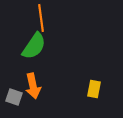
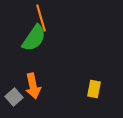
orange line: rotated 8 degrees counterclockwise
green semicircle: moved 8 px up
gray square: rotated 30 degrees clockwise
